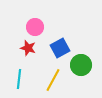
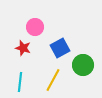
red star: moved 5 px left
green circle: moved 2 px right
cyan line: moved 1 px right, 3 px down
